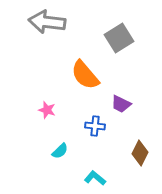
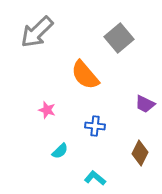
gray arrow: moved 10 px left, 10 px down; rotated 51 degrees counterclockwise
gray square: rotated 8 degrees counterclockwise
purple trapezoid: moved 24 px right
